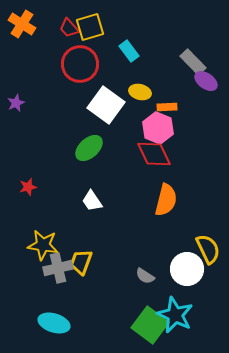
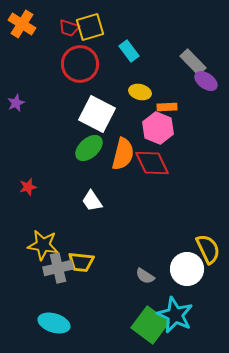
red trapezoid: rotated 30 degrees counterclockwise
white square: moved 9 px left, 9 px down; rotated 9 degrees counterclockwise
red diamond: moved 2 px left, 9 px down
orange semicircle: moved 43 px left, 46 px up
yellow trapezoid: rotated 104 degrees counterclockwise
